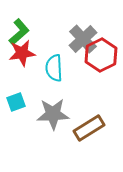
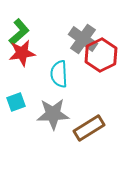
gray cross: rotated 12 degrees counterclockwise
cyan semicircle: moved 5 px right, 6 px down
